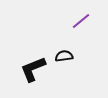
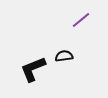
purple line: moved 1 px up
